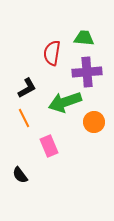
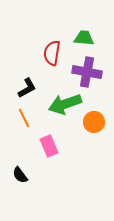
purple cross: rotated 16 degrees clockwise
green arrow: moved 2 px down
